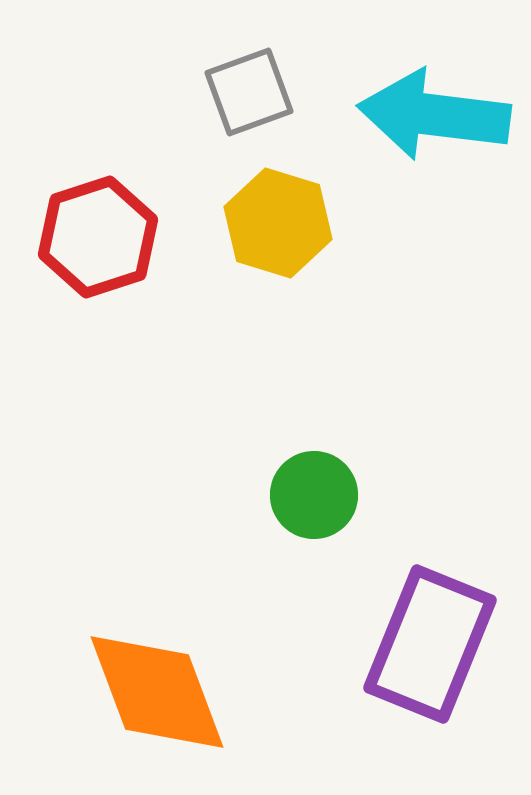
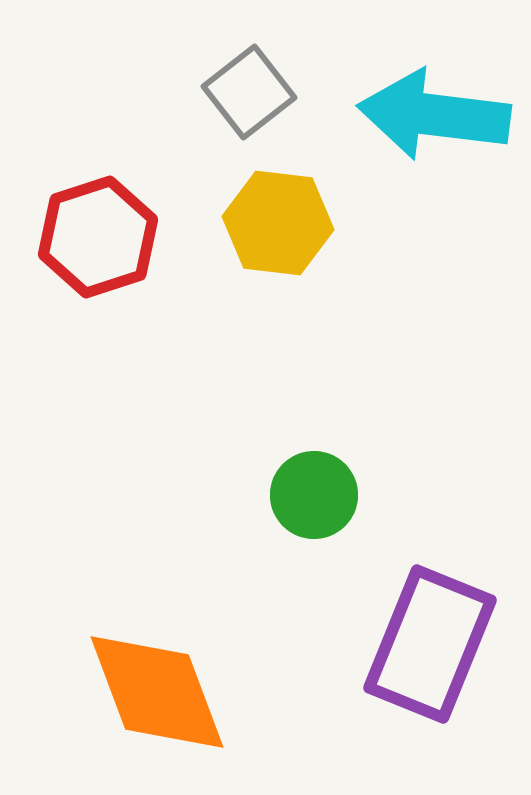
gray square: rotated 18 degrees counterclockwise
yellow hexagon: rotated 10 degrees counterclockwise
